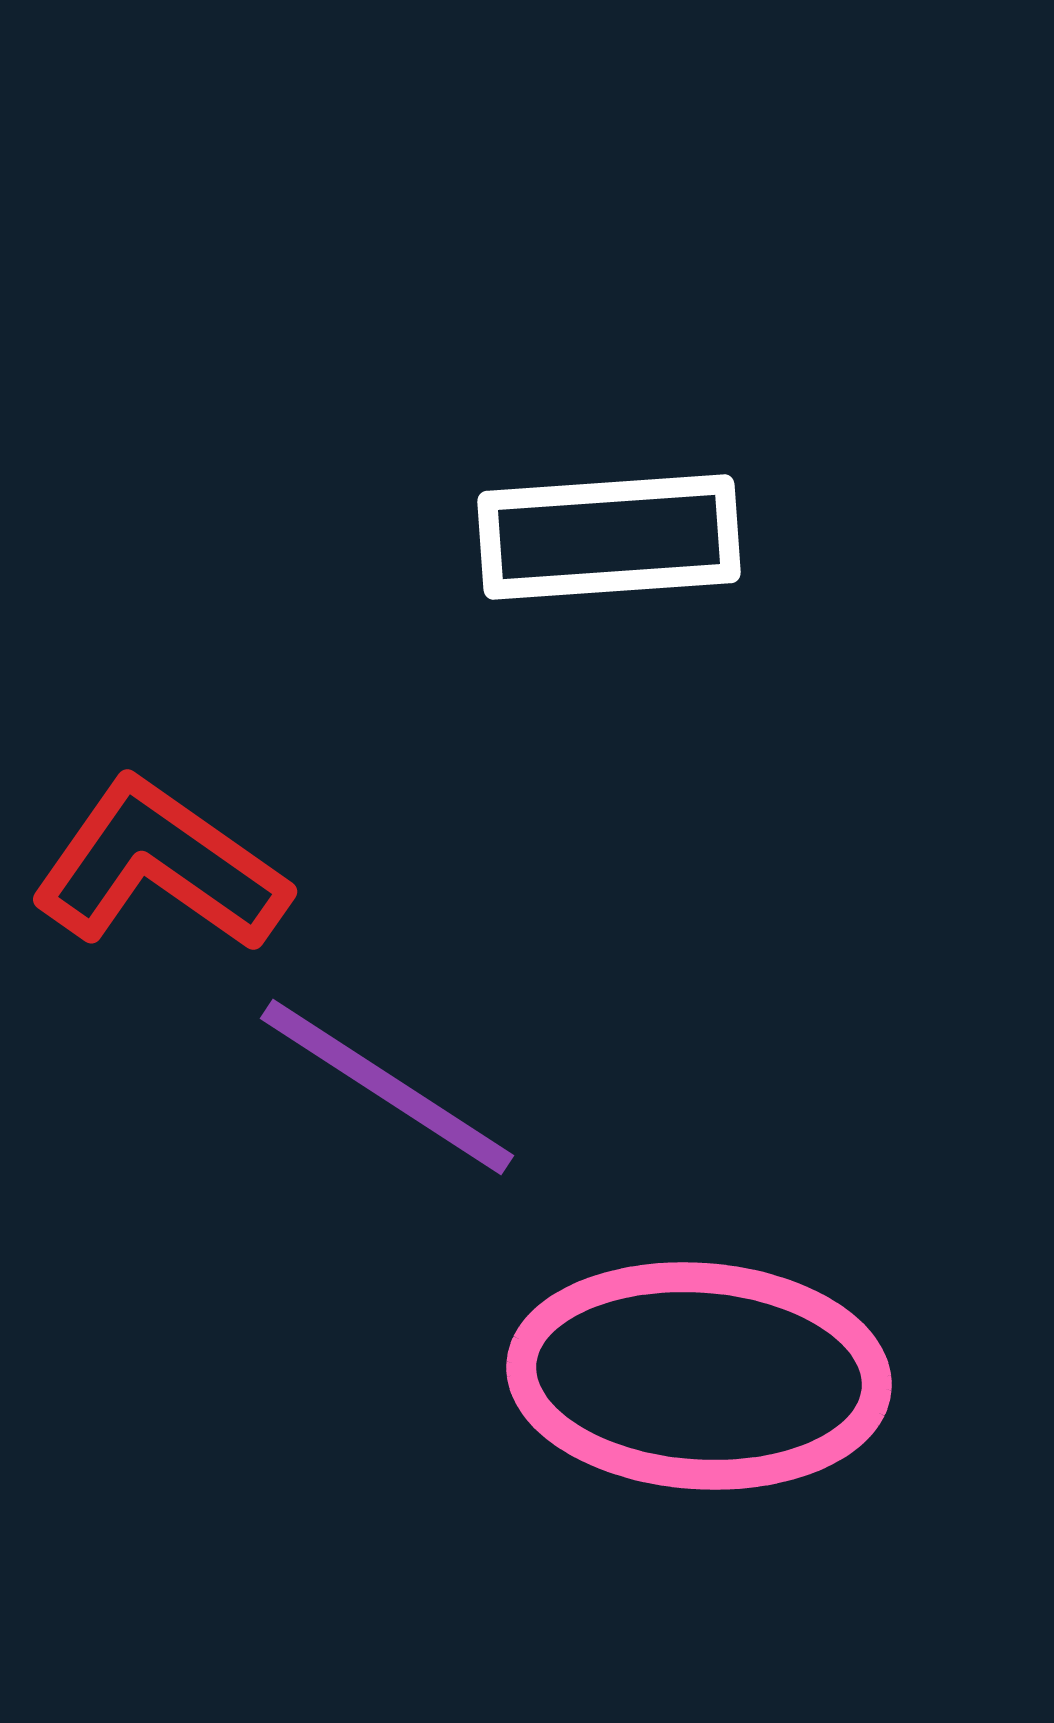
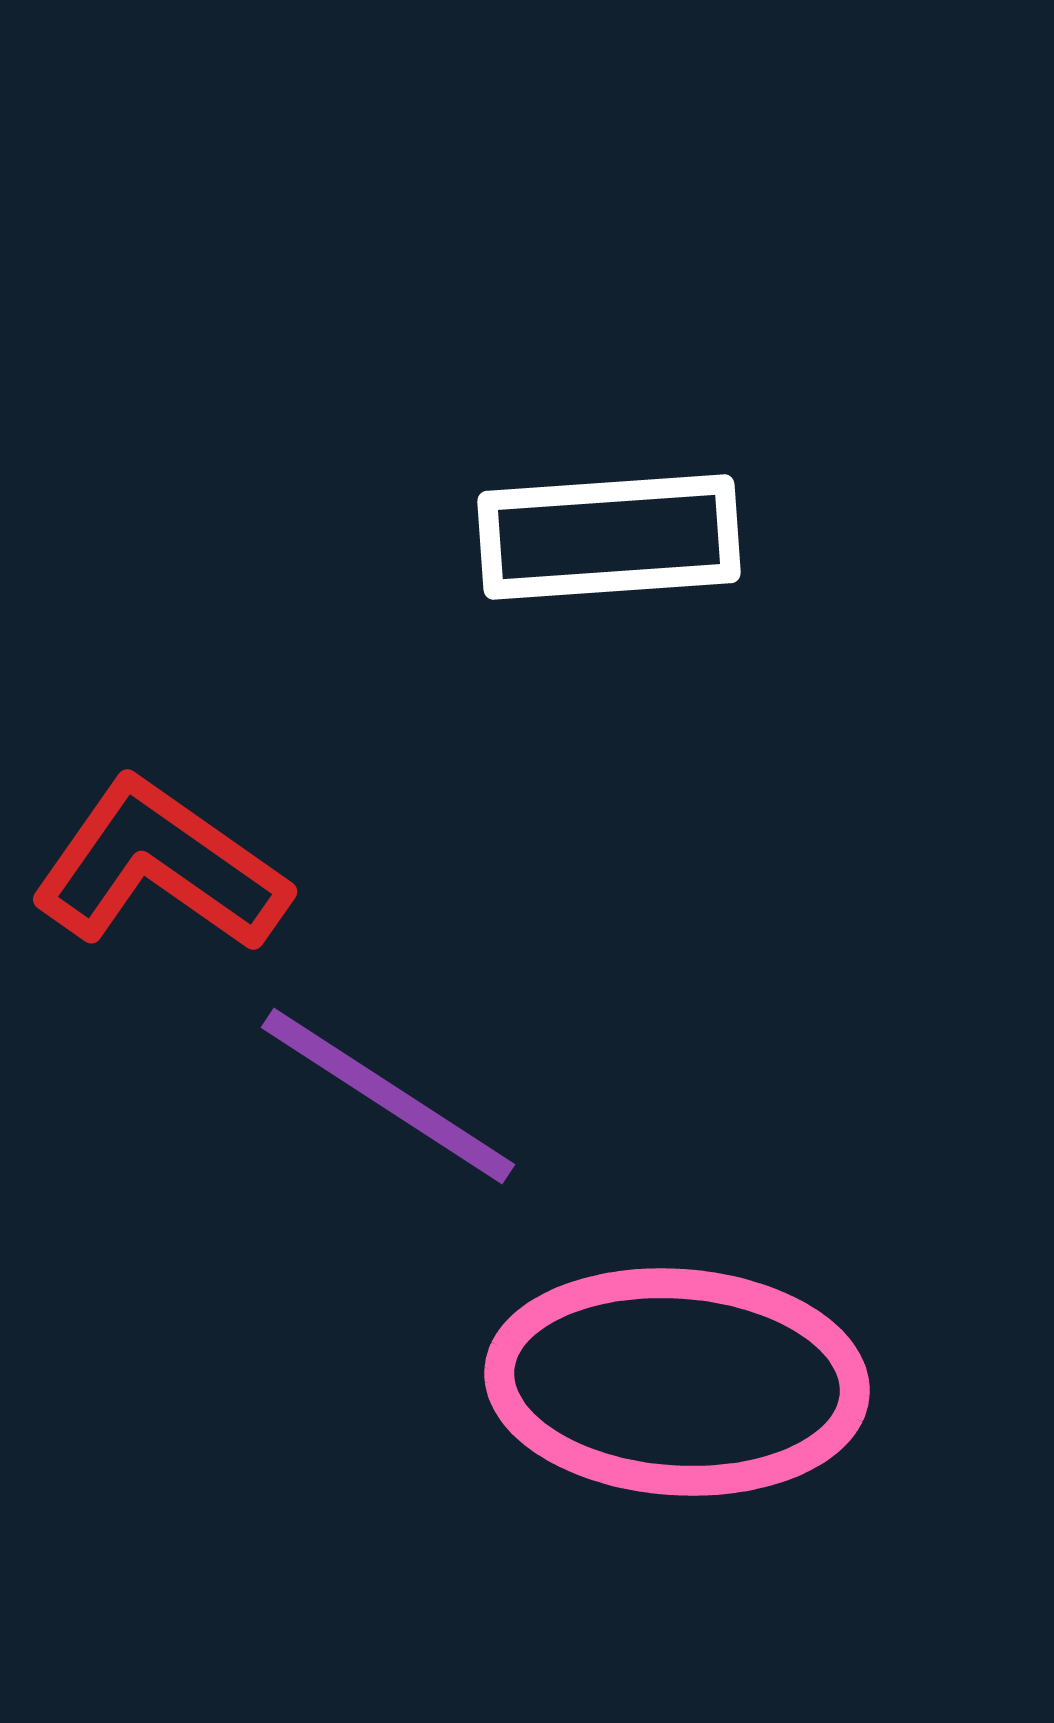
purple line: moved 1 px right, 9 px down
pink ellipse: moved 22 px left, 6 px down
